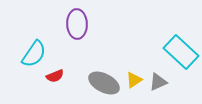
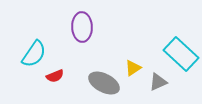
purple ellipse: moved 5 px right, 3 px down
cyan rectangle: moved 2 px down
yellow triangle: moved 1 px left, 12 px up
